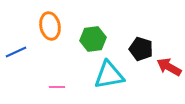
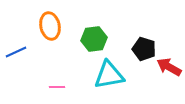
green hexagon: moved 1 px right
black pentagon: moved 3 px right
